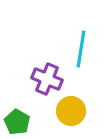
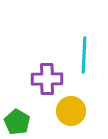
cyan line: moved 3 px right, 6 px down; rotated 6 degrees counterclockwise
purple cross: rotated 24 degrees counterclockwise
